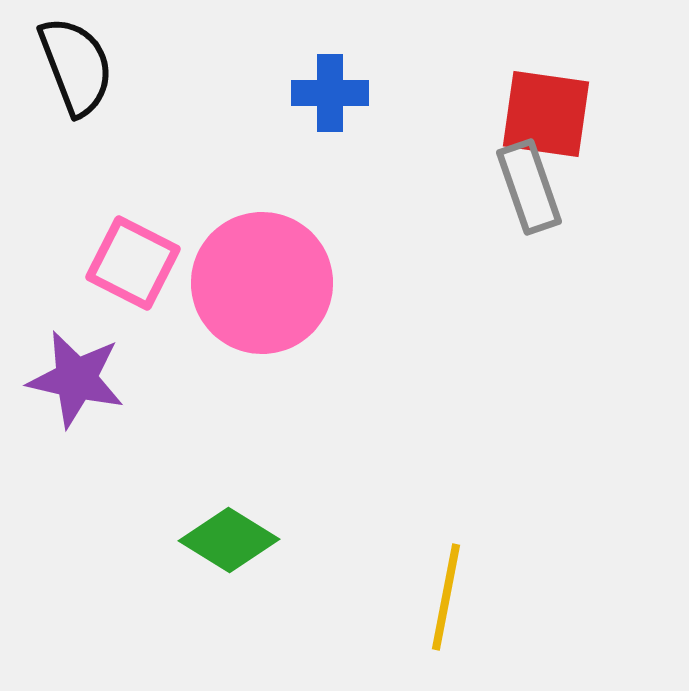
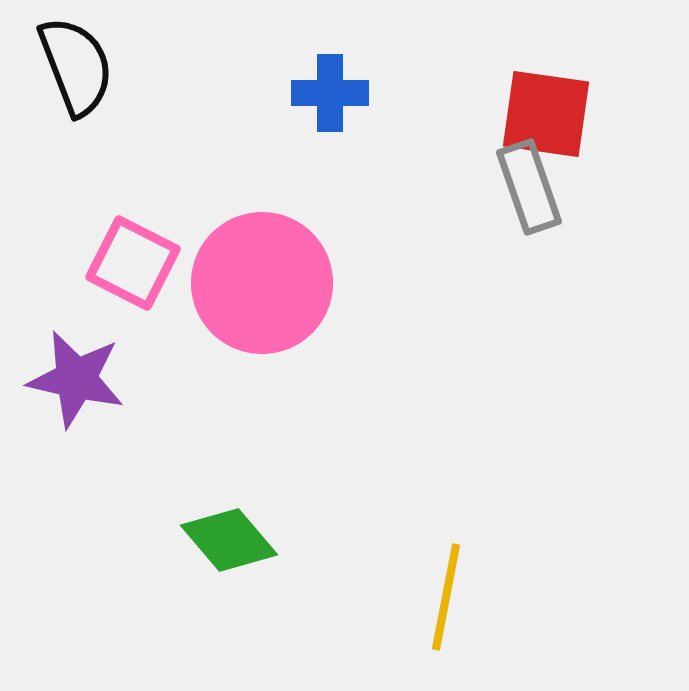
green diamond: rotated 18 degrees clockwise
